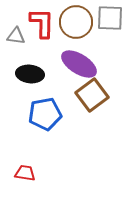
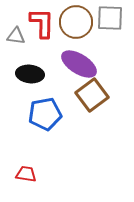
red trapezoid: moved 1 px right, 1 px down
